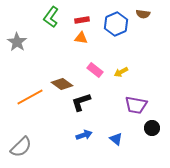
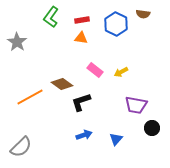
blue hexagon: rotated 10 degrees counterclockwise
blue triangle: rotated 32 degrees clockwise
